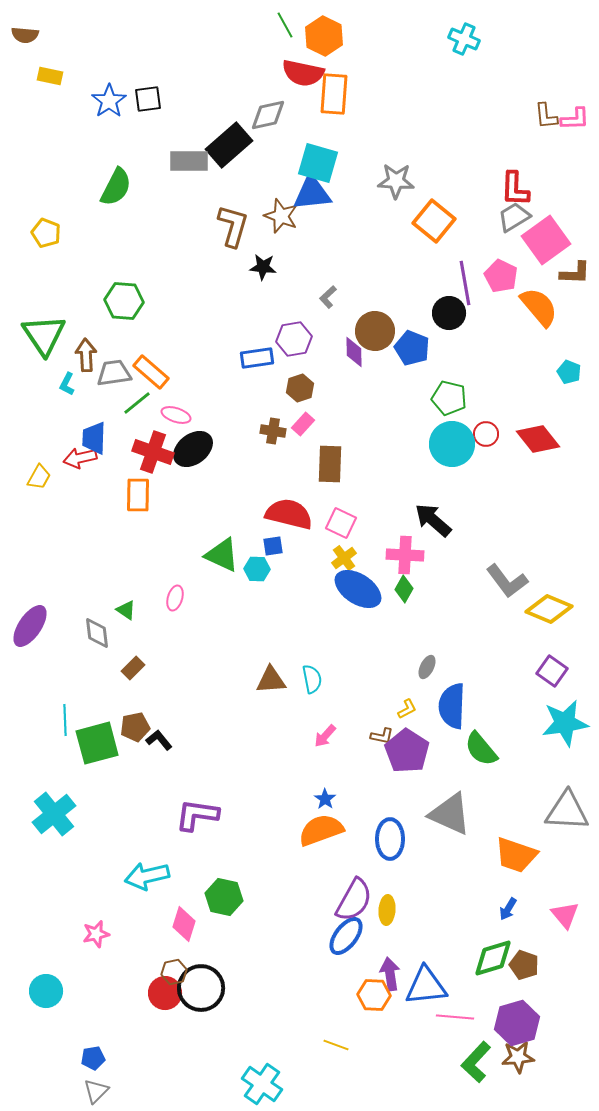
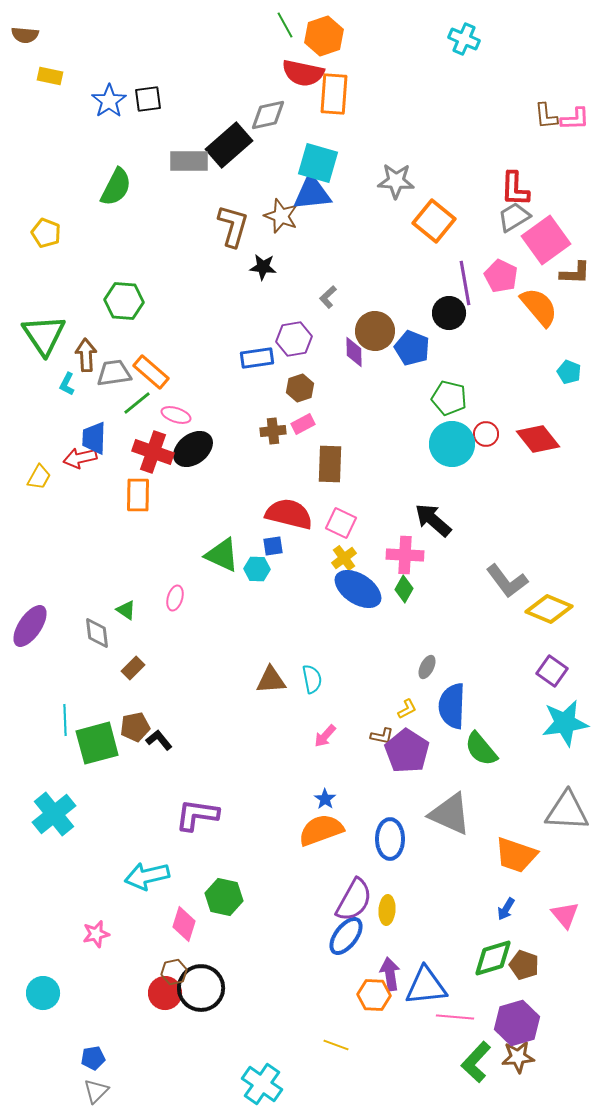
orange hexagon at (324, 36): rotated 15 degrees clockwise
pink rectangle at (303, 424): rotated 20 degrees clockwise
brown cross at (273, 431): rotated 15 degrees counterclockwise
blue arrow at (508, 909): moved 2 px left
cyan circle at (46, 991): moved 3 px left, 2 px down
